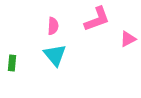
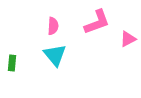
pink L-shape: moved 3 px down
